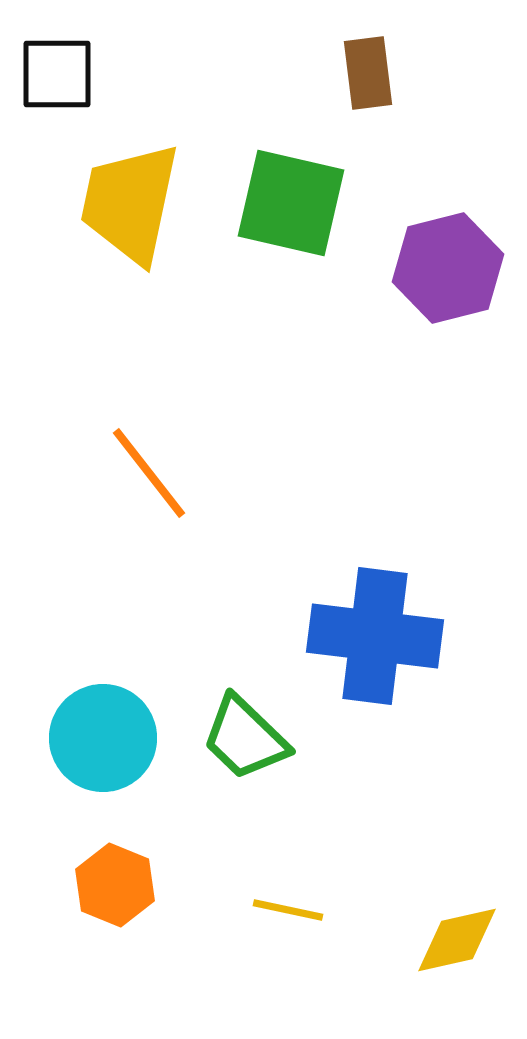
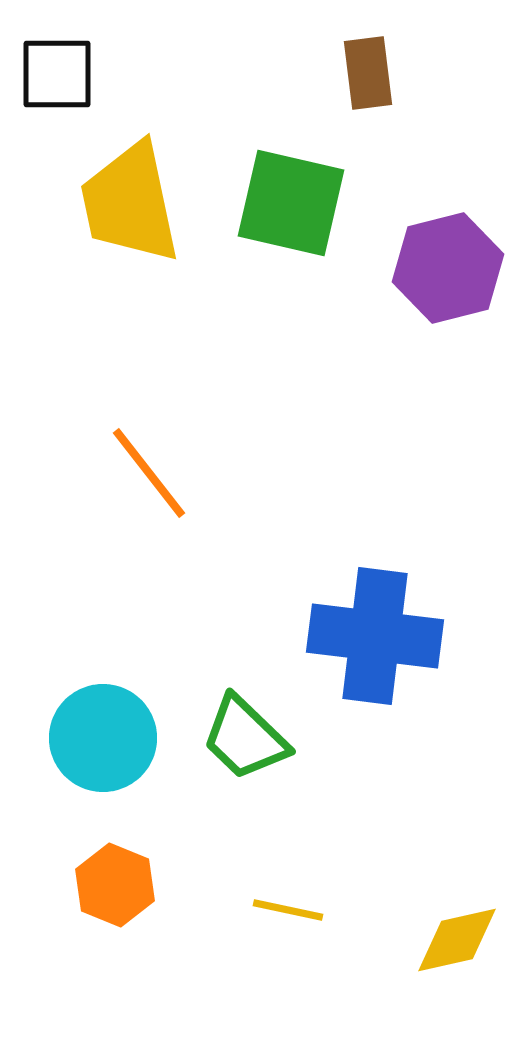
yellow trapezoid: rotated 24 degrees counterclockwise
